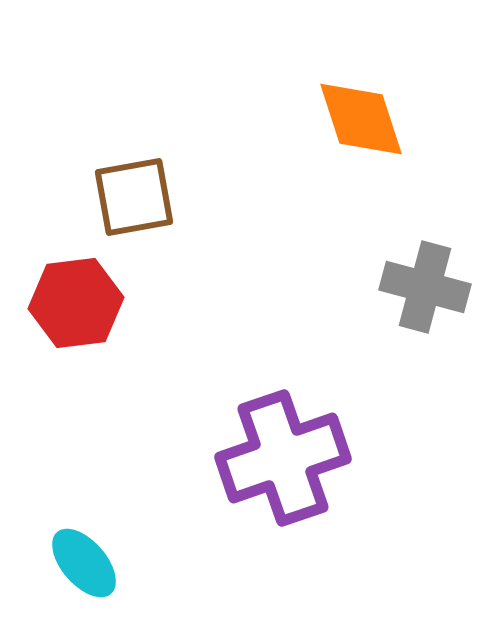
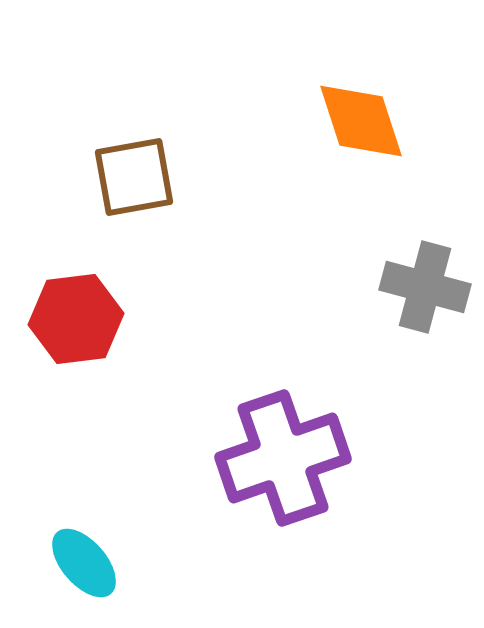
orange diamond: moved 2 px down
brown square: moved 20 px up
red hexagon: moved 16 px down
